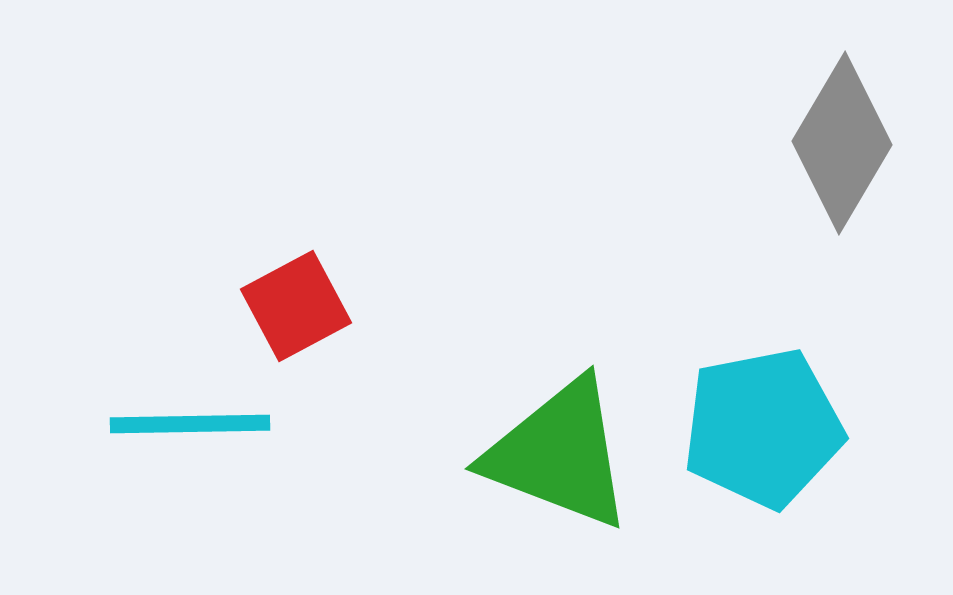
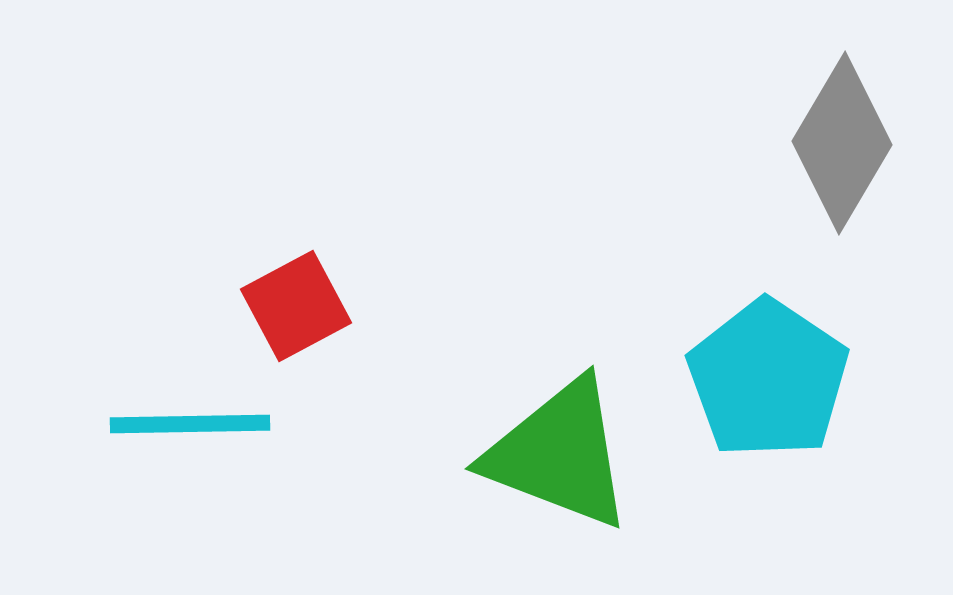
cyan pentagon: moved 5 px right, 49 px up; rotated 27 degrees counterclockwise
